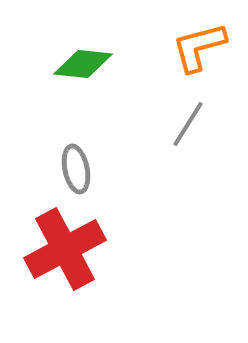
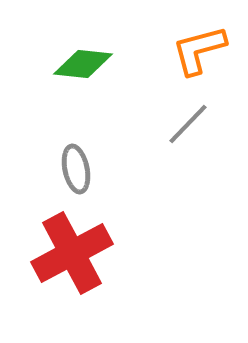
orange L-shape: moved 3 px down
gray line: rotated 12 degrees clockwise
red cross: moved 7 px right, 4 px down
